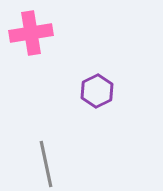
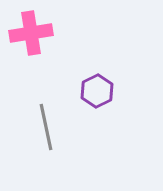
gray line: moved 37 px up
